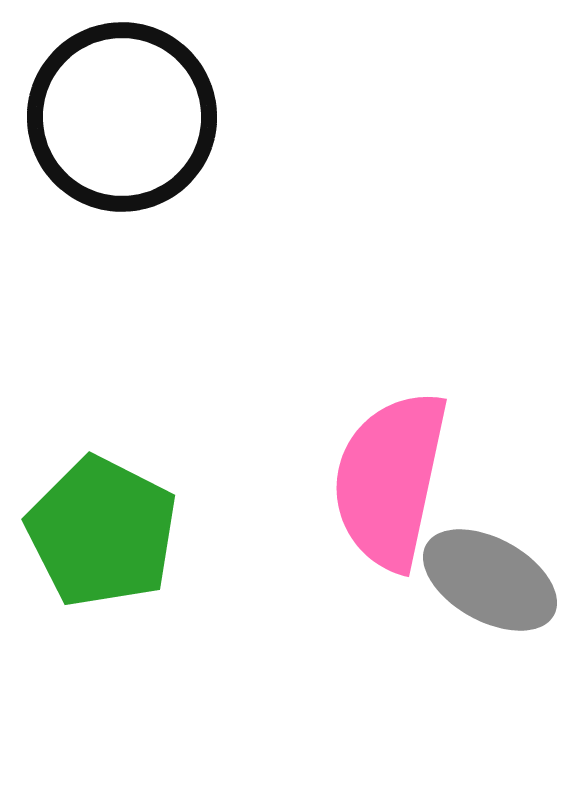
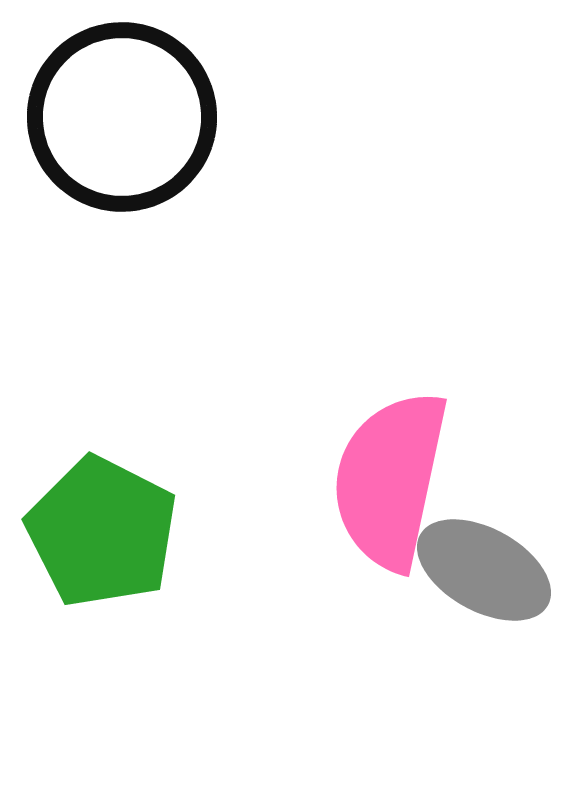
gray ellipse: moved 6 px left, 10 px up
